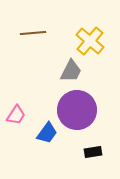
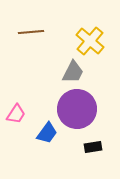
brown line: moved 2 px left, 1 px up
gray trapezoid: moved 2 px right, 1 px down
purple circle: moved 1 px up
pink trapezoid: moved 1 px up
black rectangle: moved 5 px up
